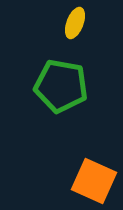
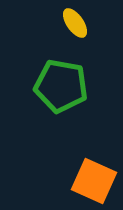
yellow ellipse: rotated 56 degrees counterclockwise
